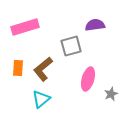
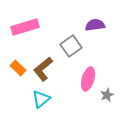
gray square: rotated 20 degrees counterclockwise
orange rectangle: rotated 49 degrees counterclockwise
gray star: moved 4 px left, 1 px down
